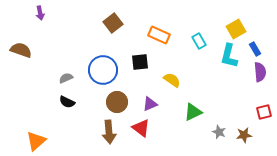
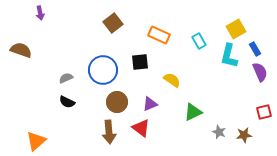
purple semicircle: rotated 18 degrees counterclockwise
